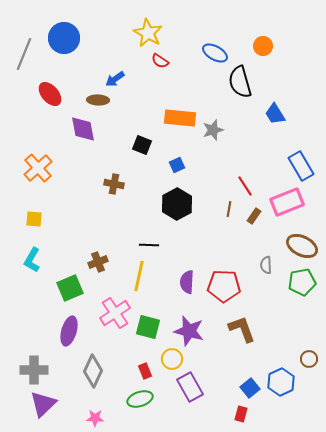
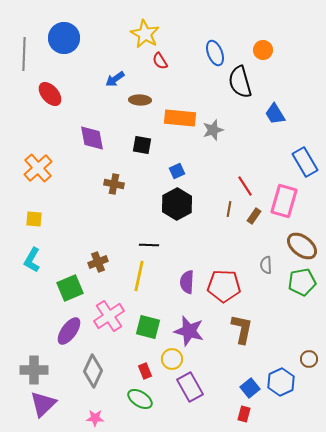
yellow star at (148, 33): moved 3 px left, 1 px down
orange circle at (263, 46): moved 4 px down
blue ellipse at (215, 53): rotated 40 degrees clockwise
gray line at (24, 54): rotated 20 degrees counterclockwise
red semicircle at (160, 61): rotated 24 degrees clockwise
brown ellipse at (98, 100): moved 42 px right
purple diamond at (83, 129): moved 9 px right, 9 px down
black square at (142, 145): rotated 12 degrees counterclockwise
blue square at (177, 165): moved 6 px down
blue rectangle at (301, 166): moved 4 px right, 4 px up
pink rectangle at (287, 202): moved 3 px left, 1 px up; rotated 52 degrees counterclockwise
brown ellipse at (302, 246): rotated 12 degrees clockwise
pink cross at (115, 313): moved 6 px left, 3 px down
brown L-shape at (242, 329): rotated 32 degrees clockwise
purple ellipse at (69, 331): rotated 20 degrees clockwise
green ellipse at (140, 399): rotated 50 degrees clockwise
red rectangle at (241, 414): moved 3 px right
